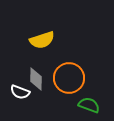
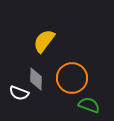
yellow semicircle: moved 2 px right, 1 px down; rotated 145 degrees clockwise
orange circle: moved 3 px right
white semicircle: moved 1 px left, 1 px down
